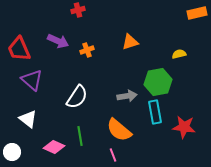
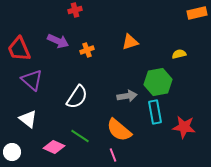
red cross: moved 3 px left
green line: rotated 48 degrees counterclockwise
